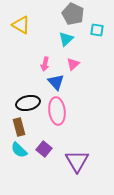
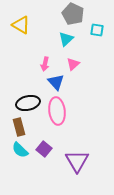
cyan semicircle: moved 1 px right
